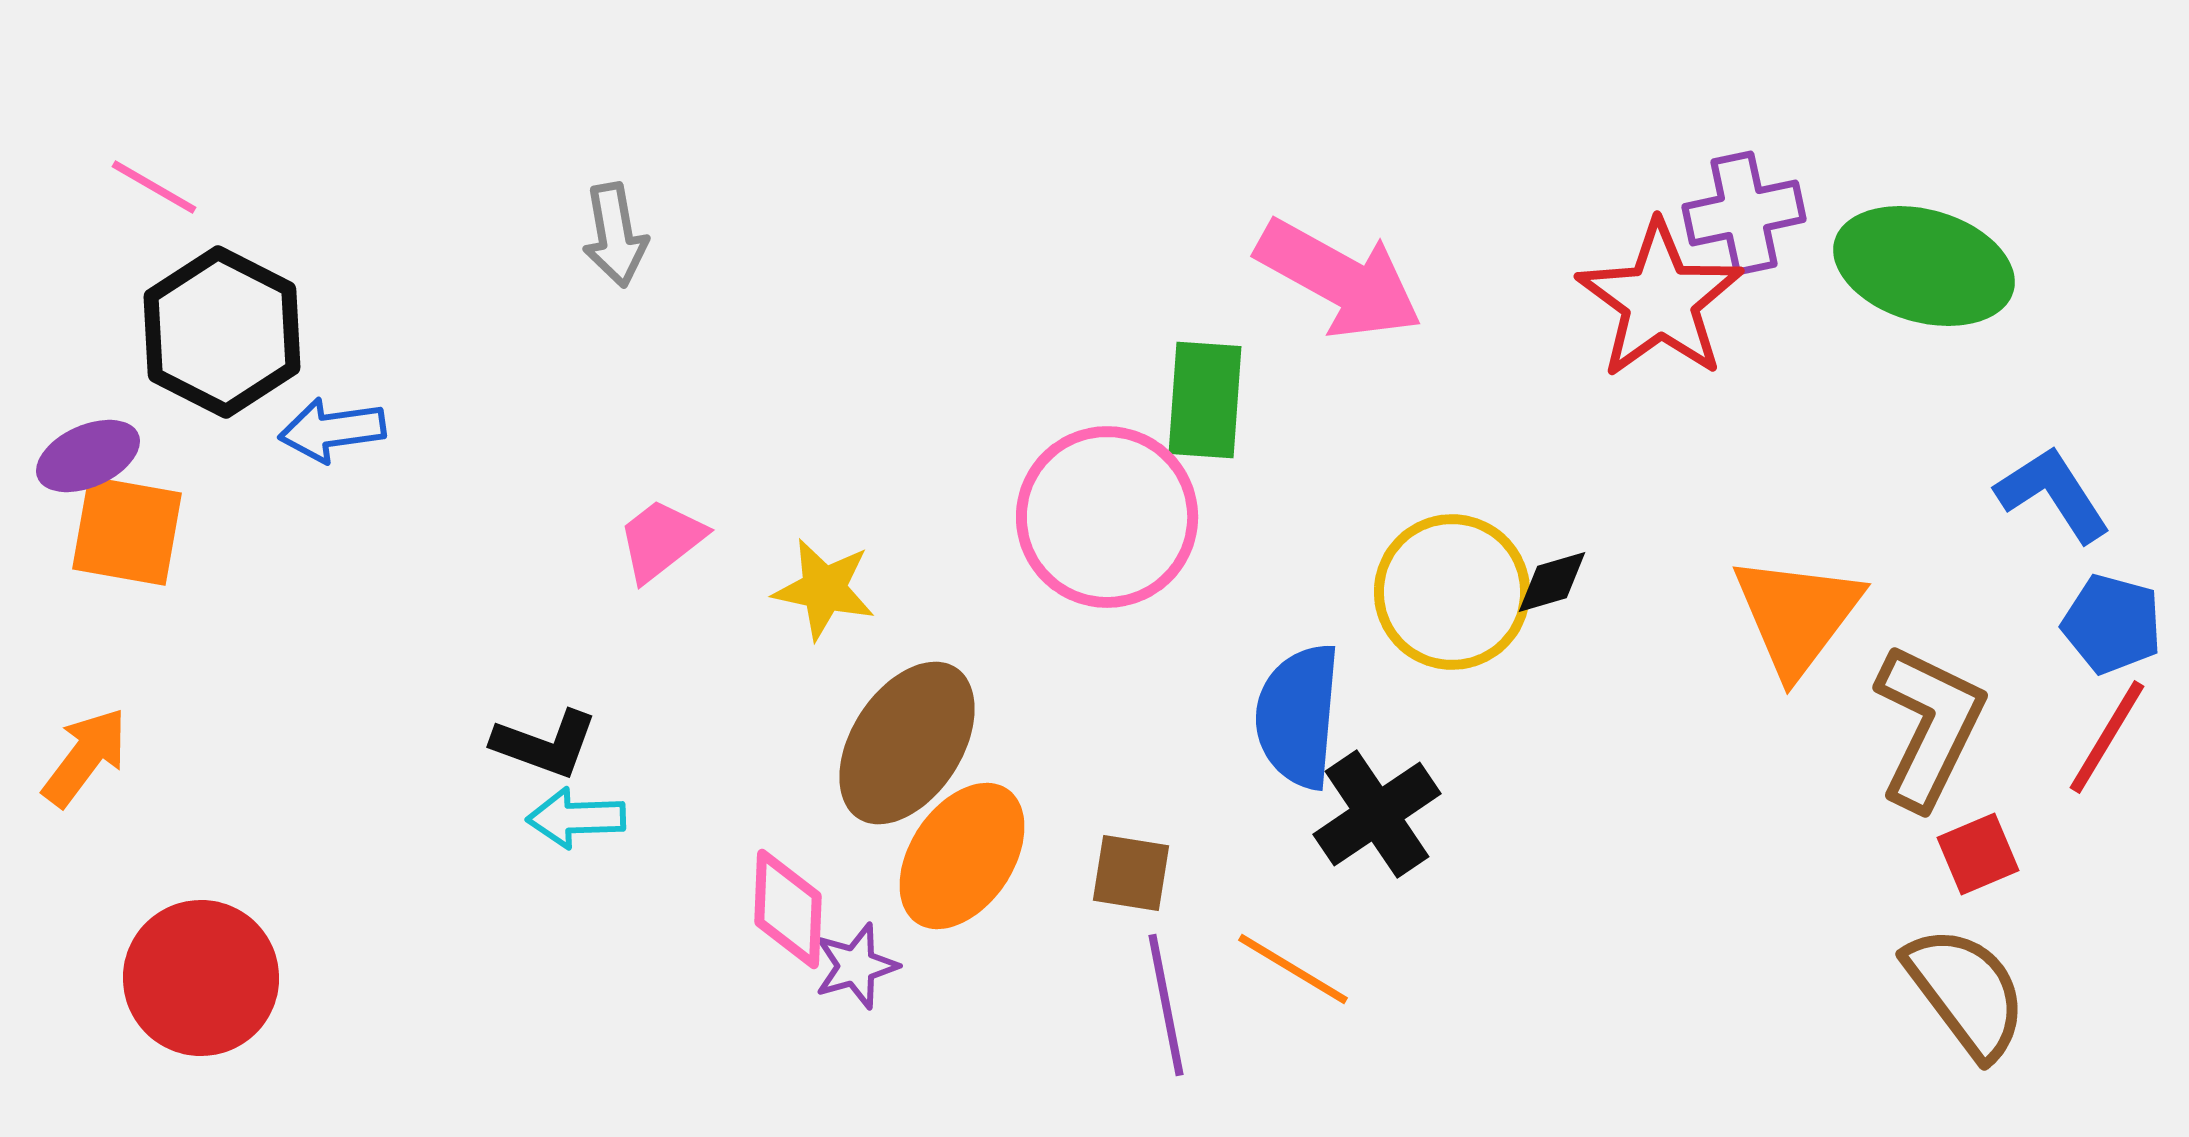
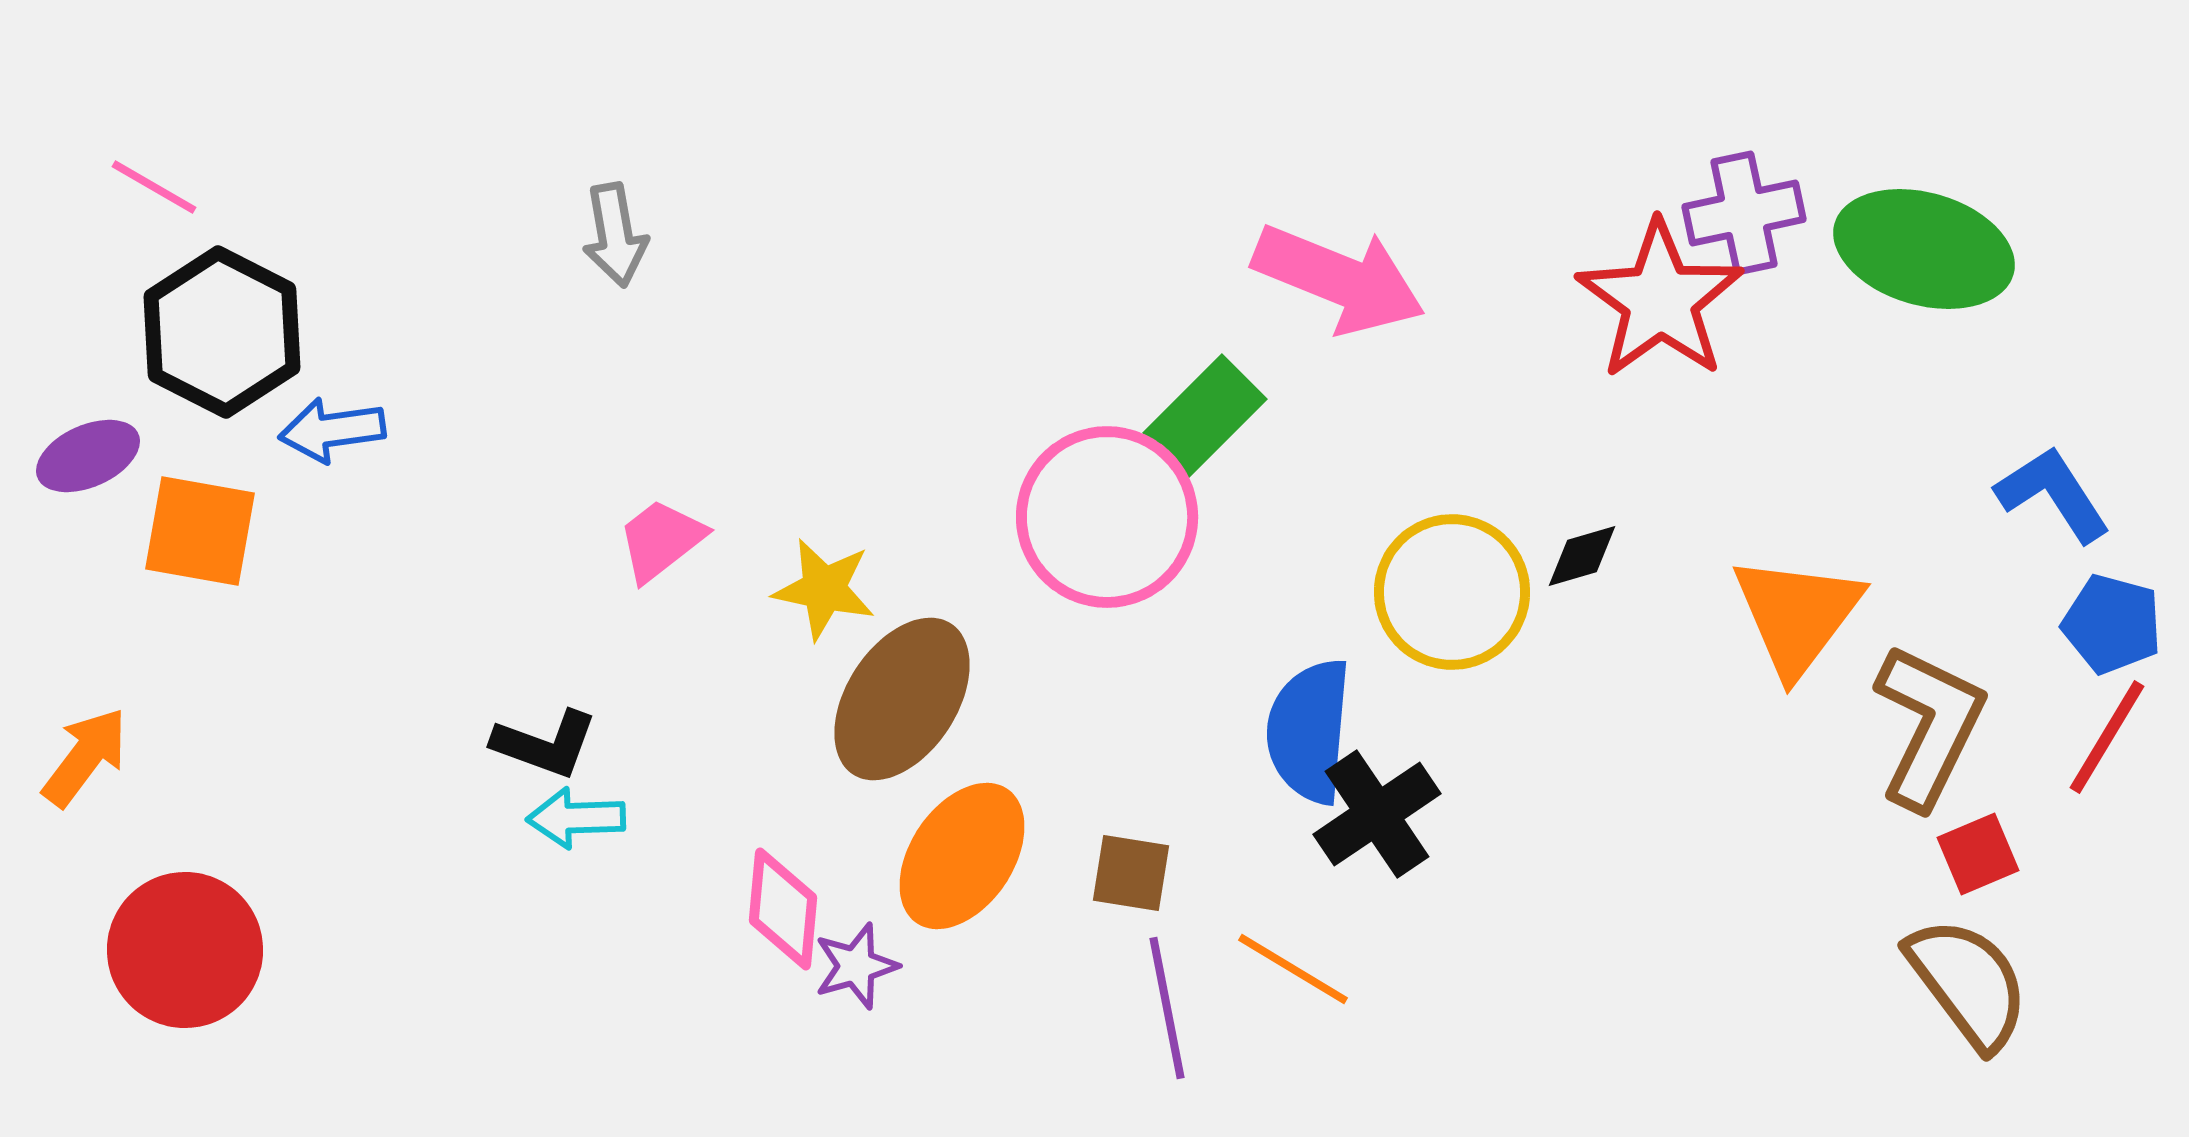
green ellipse: moved 17 px up
pink arrow: rotated 7 degrees counterclockwise
green rectangle: moved 16 px down; rotated 41 degrees clockwise
orange square: moved 73 px right
black diamond: moved 30 px right, 26 px up
blue semicircle: moved 11 px right, 15 px down
brown ellipse: moved 5 px left, 44 px up
pink diamond: moved 5 px left; rotated 3 degrees clockwise
red circle: moved 16 px left, 28 px up
brown semicircle: moved 2 px right, 9 px up
purple line: moved 1 px right, 3 px down
